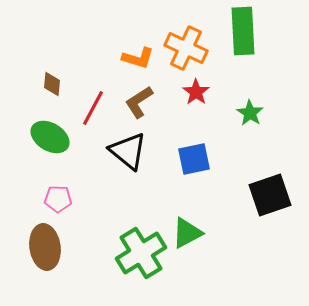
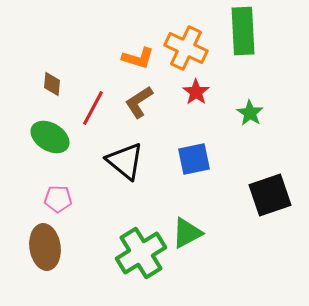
black triangle: moved 3 px left, 10 px down
